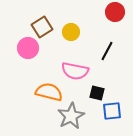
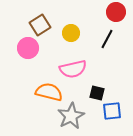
red circle: moved 1 px right
brown square: moved 2 px left, 2 px up
yellow circle: moved 1 px down
black line: moved 12 px up
pink semicircle: moved 2 px left, 2 px up; rotated 24 degrees counterclockwise
